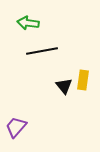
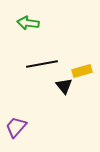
black line: moved 13 px down
yellow rectangle: moved 1 px left, 9 px up; rotated 66 degrees clockwise
